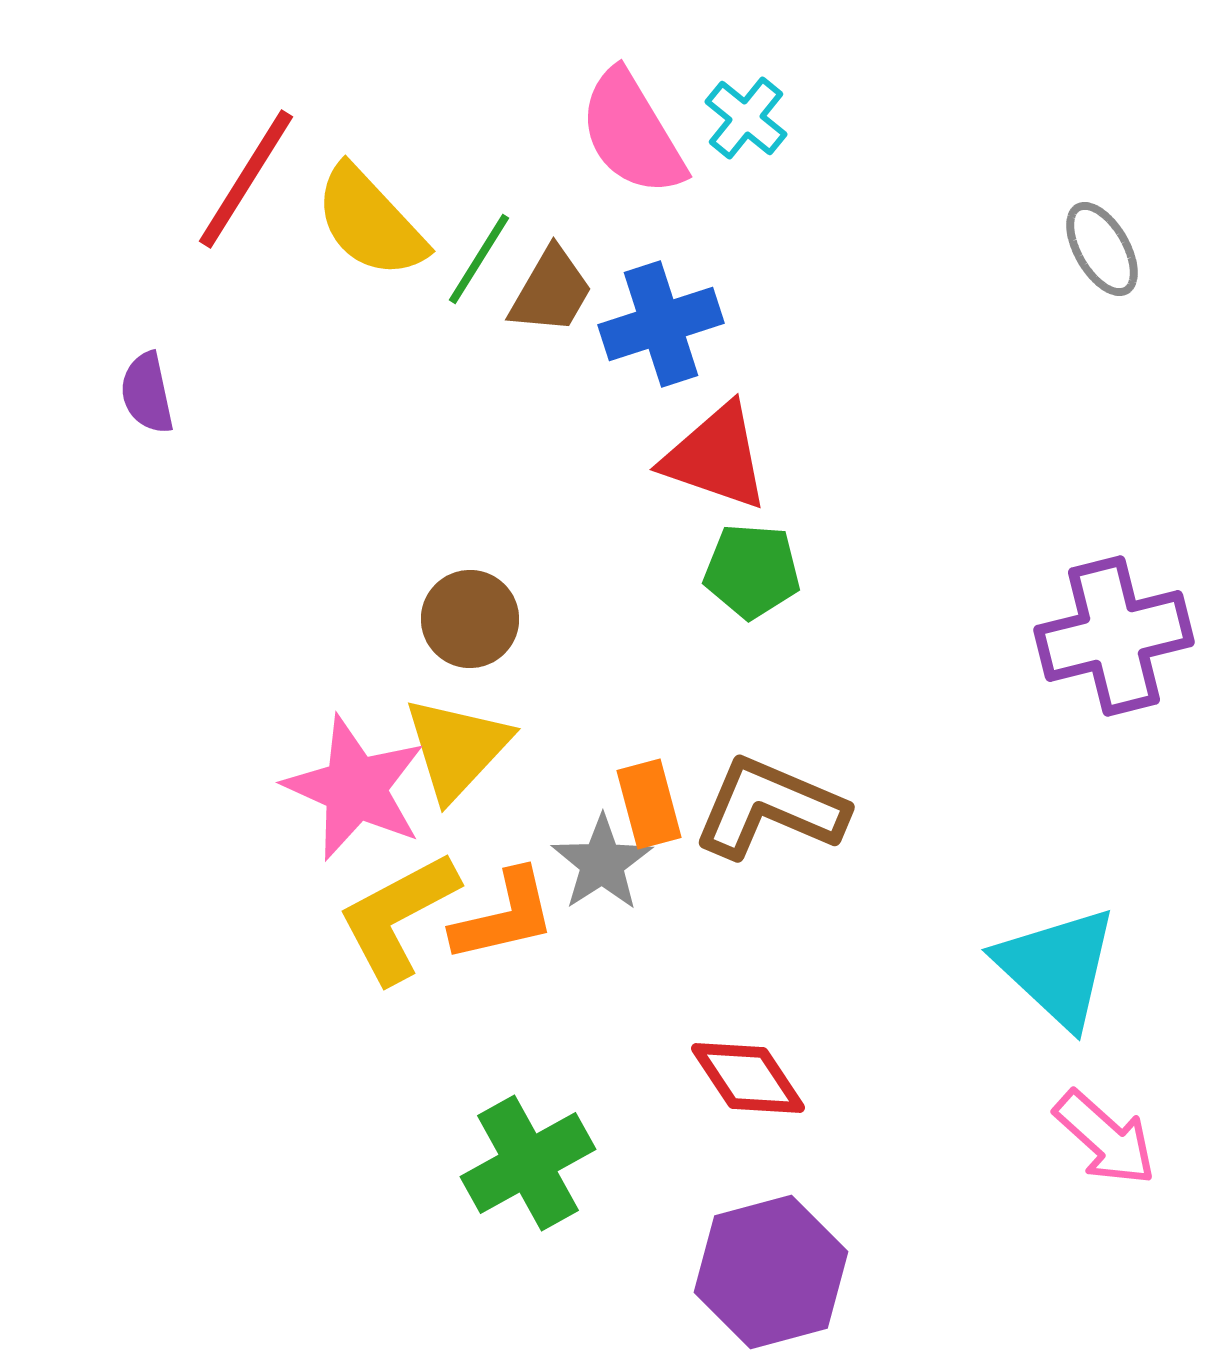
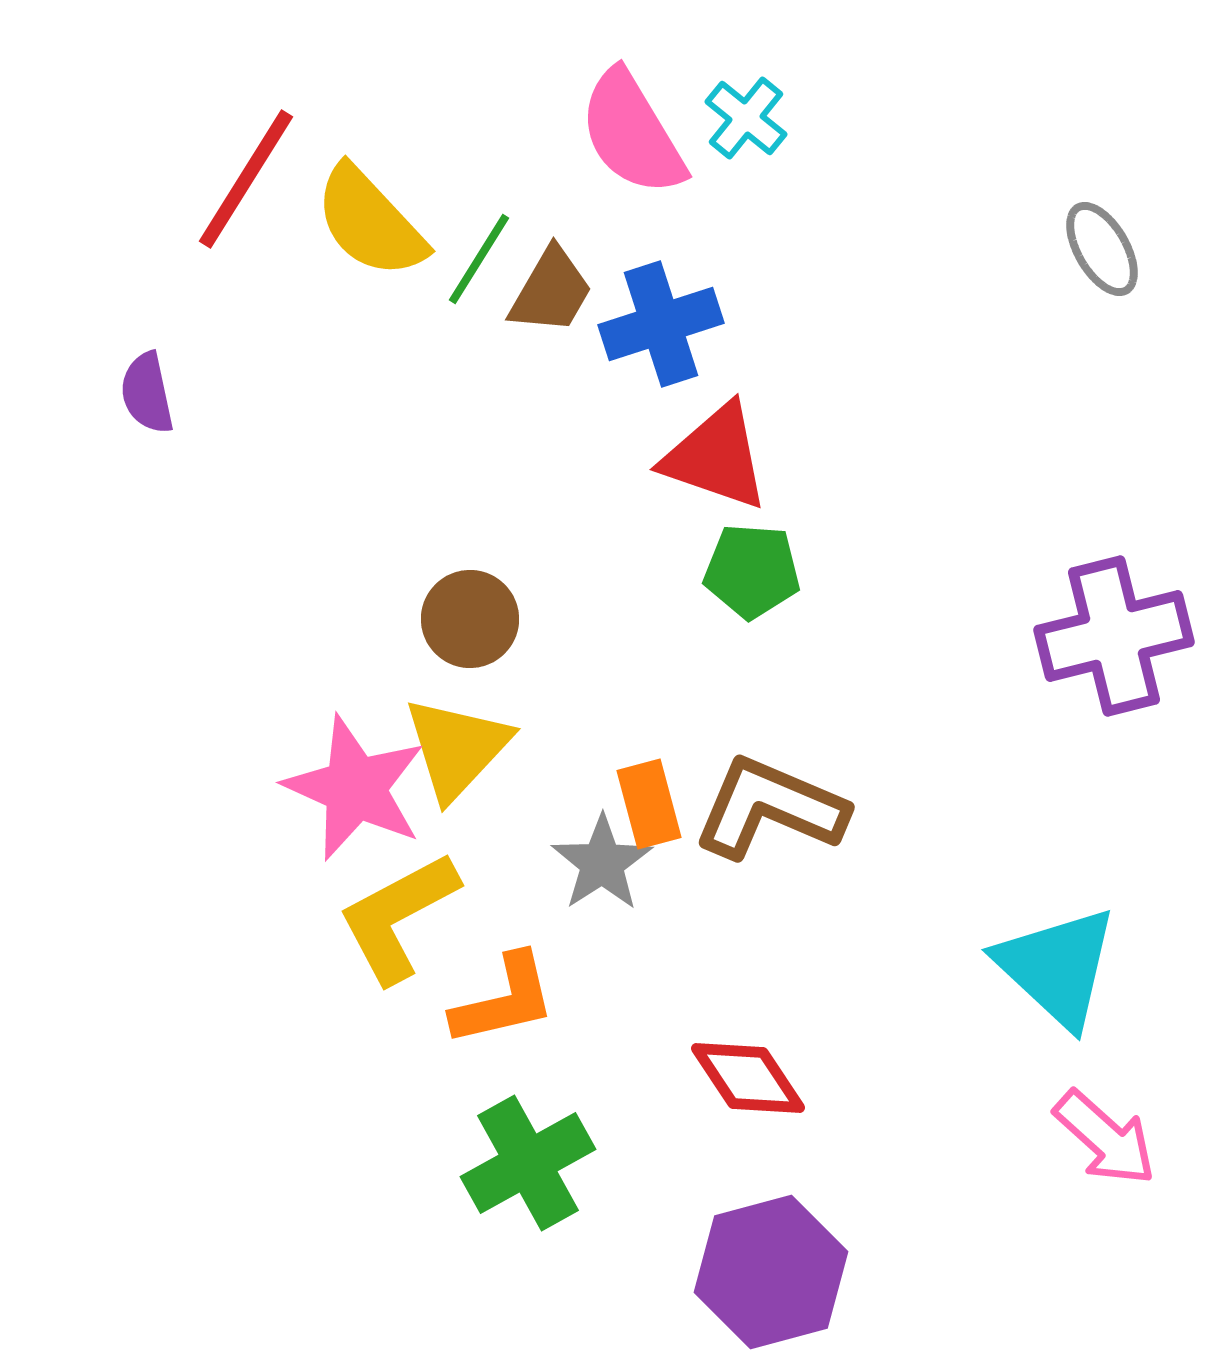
orange L-shape: moved 84 px down
